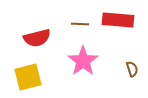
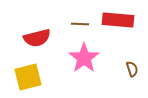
pink star: moved 1 px right, 3 px up
